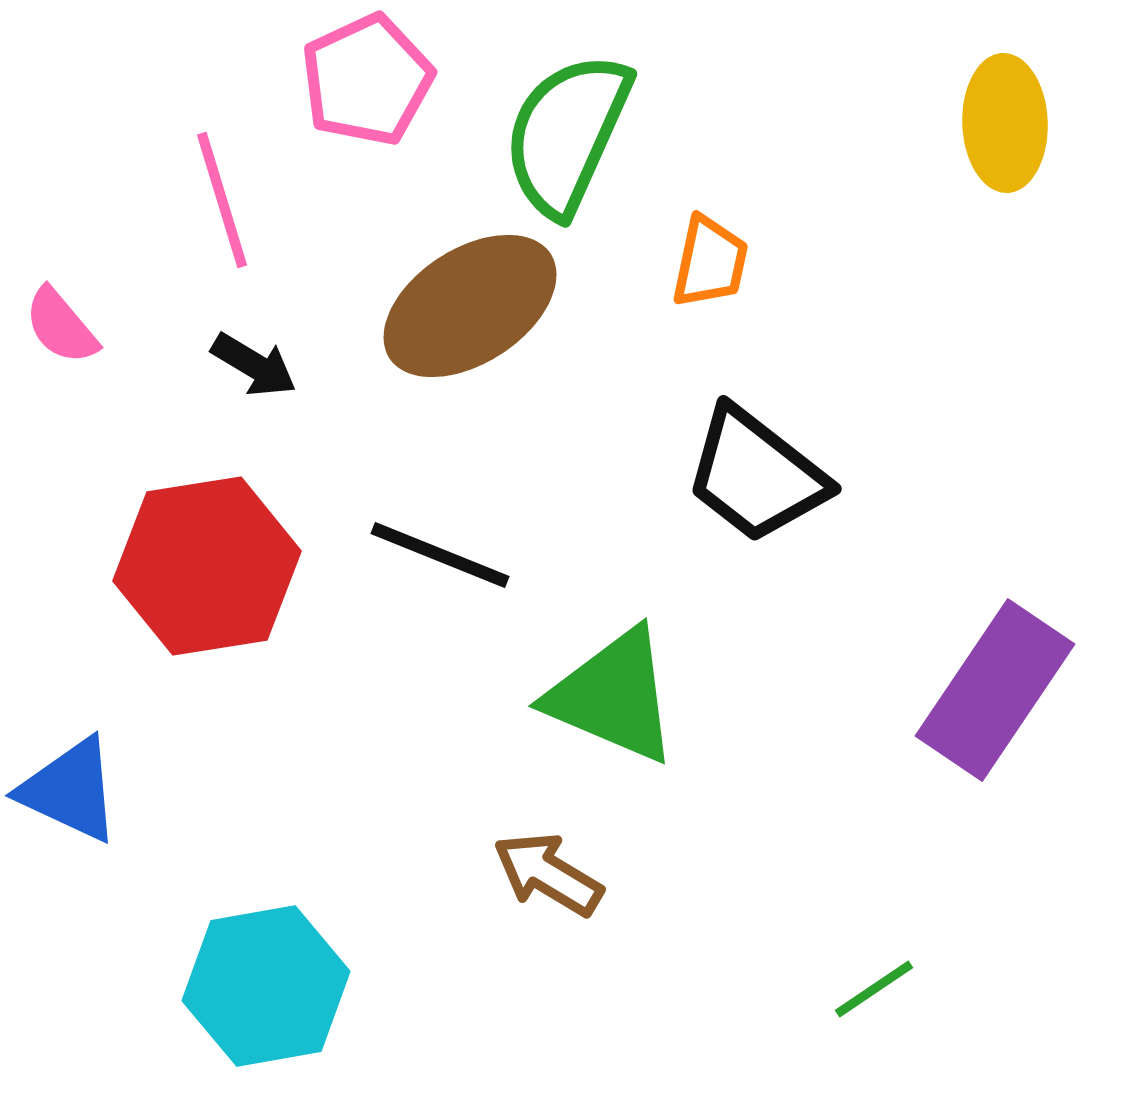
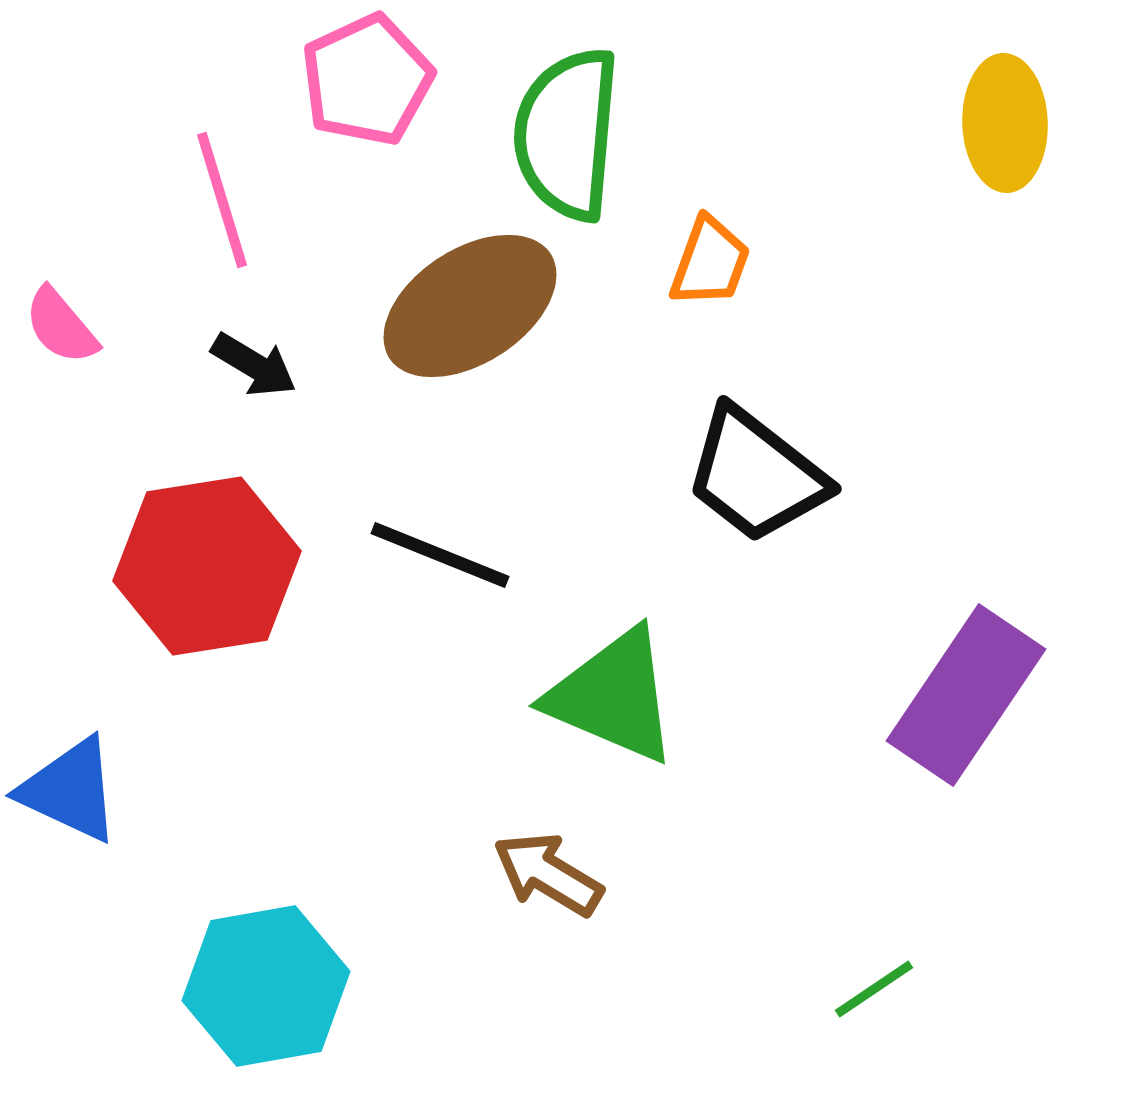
green semicircle: rotated 19 degrees counterclockwise
orange trapezoid: rotated 8 degrees clockwise
purple rectangle: moved 29 px left, 5 px down
